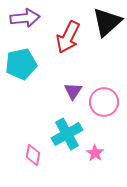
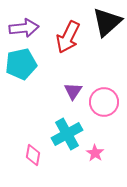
purple arrow: moved 1 px left, 10 px down
